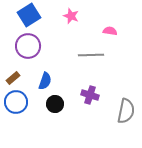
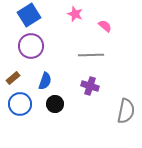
pink star: moved 4 px right, 2 px up
pink semicircle: moved 5 px left, 5 px up; rotated 32 degrees clockwise
purple circle: moved 3 px right
purple cross: moved 9 px up
blue circle: moved 4 px right, 2 px down
